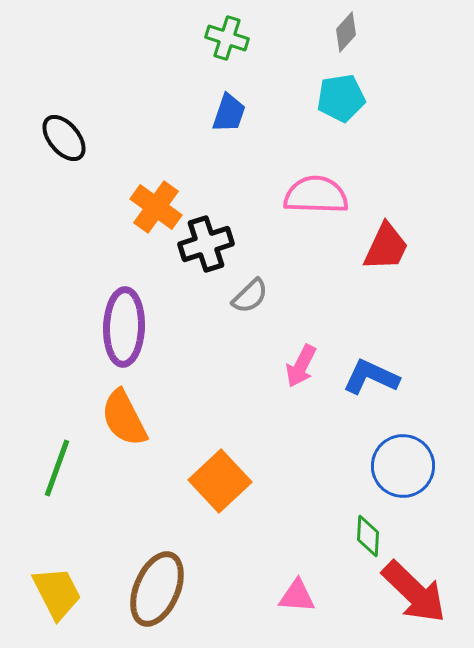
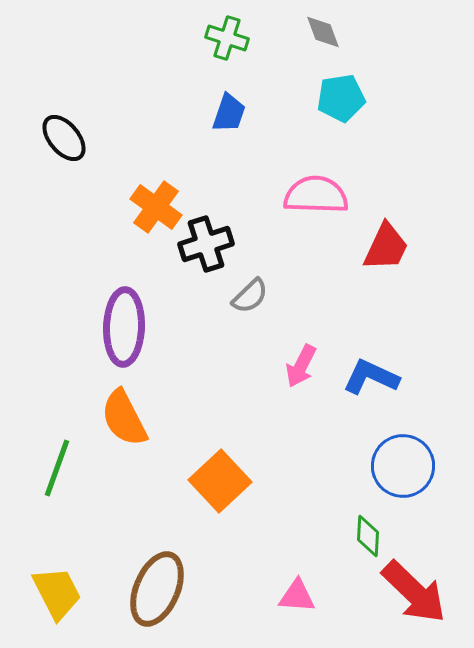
gray diamond: moved 23 px left; rotated 63 degrees counterclockwise
